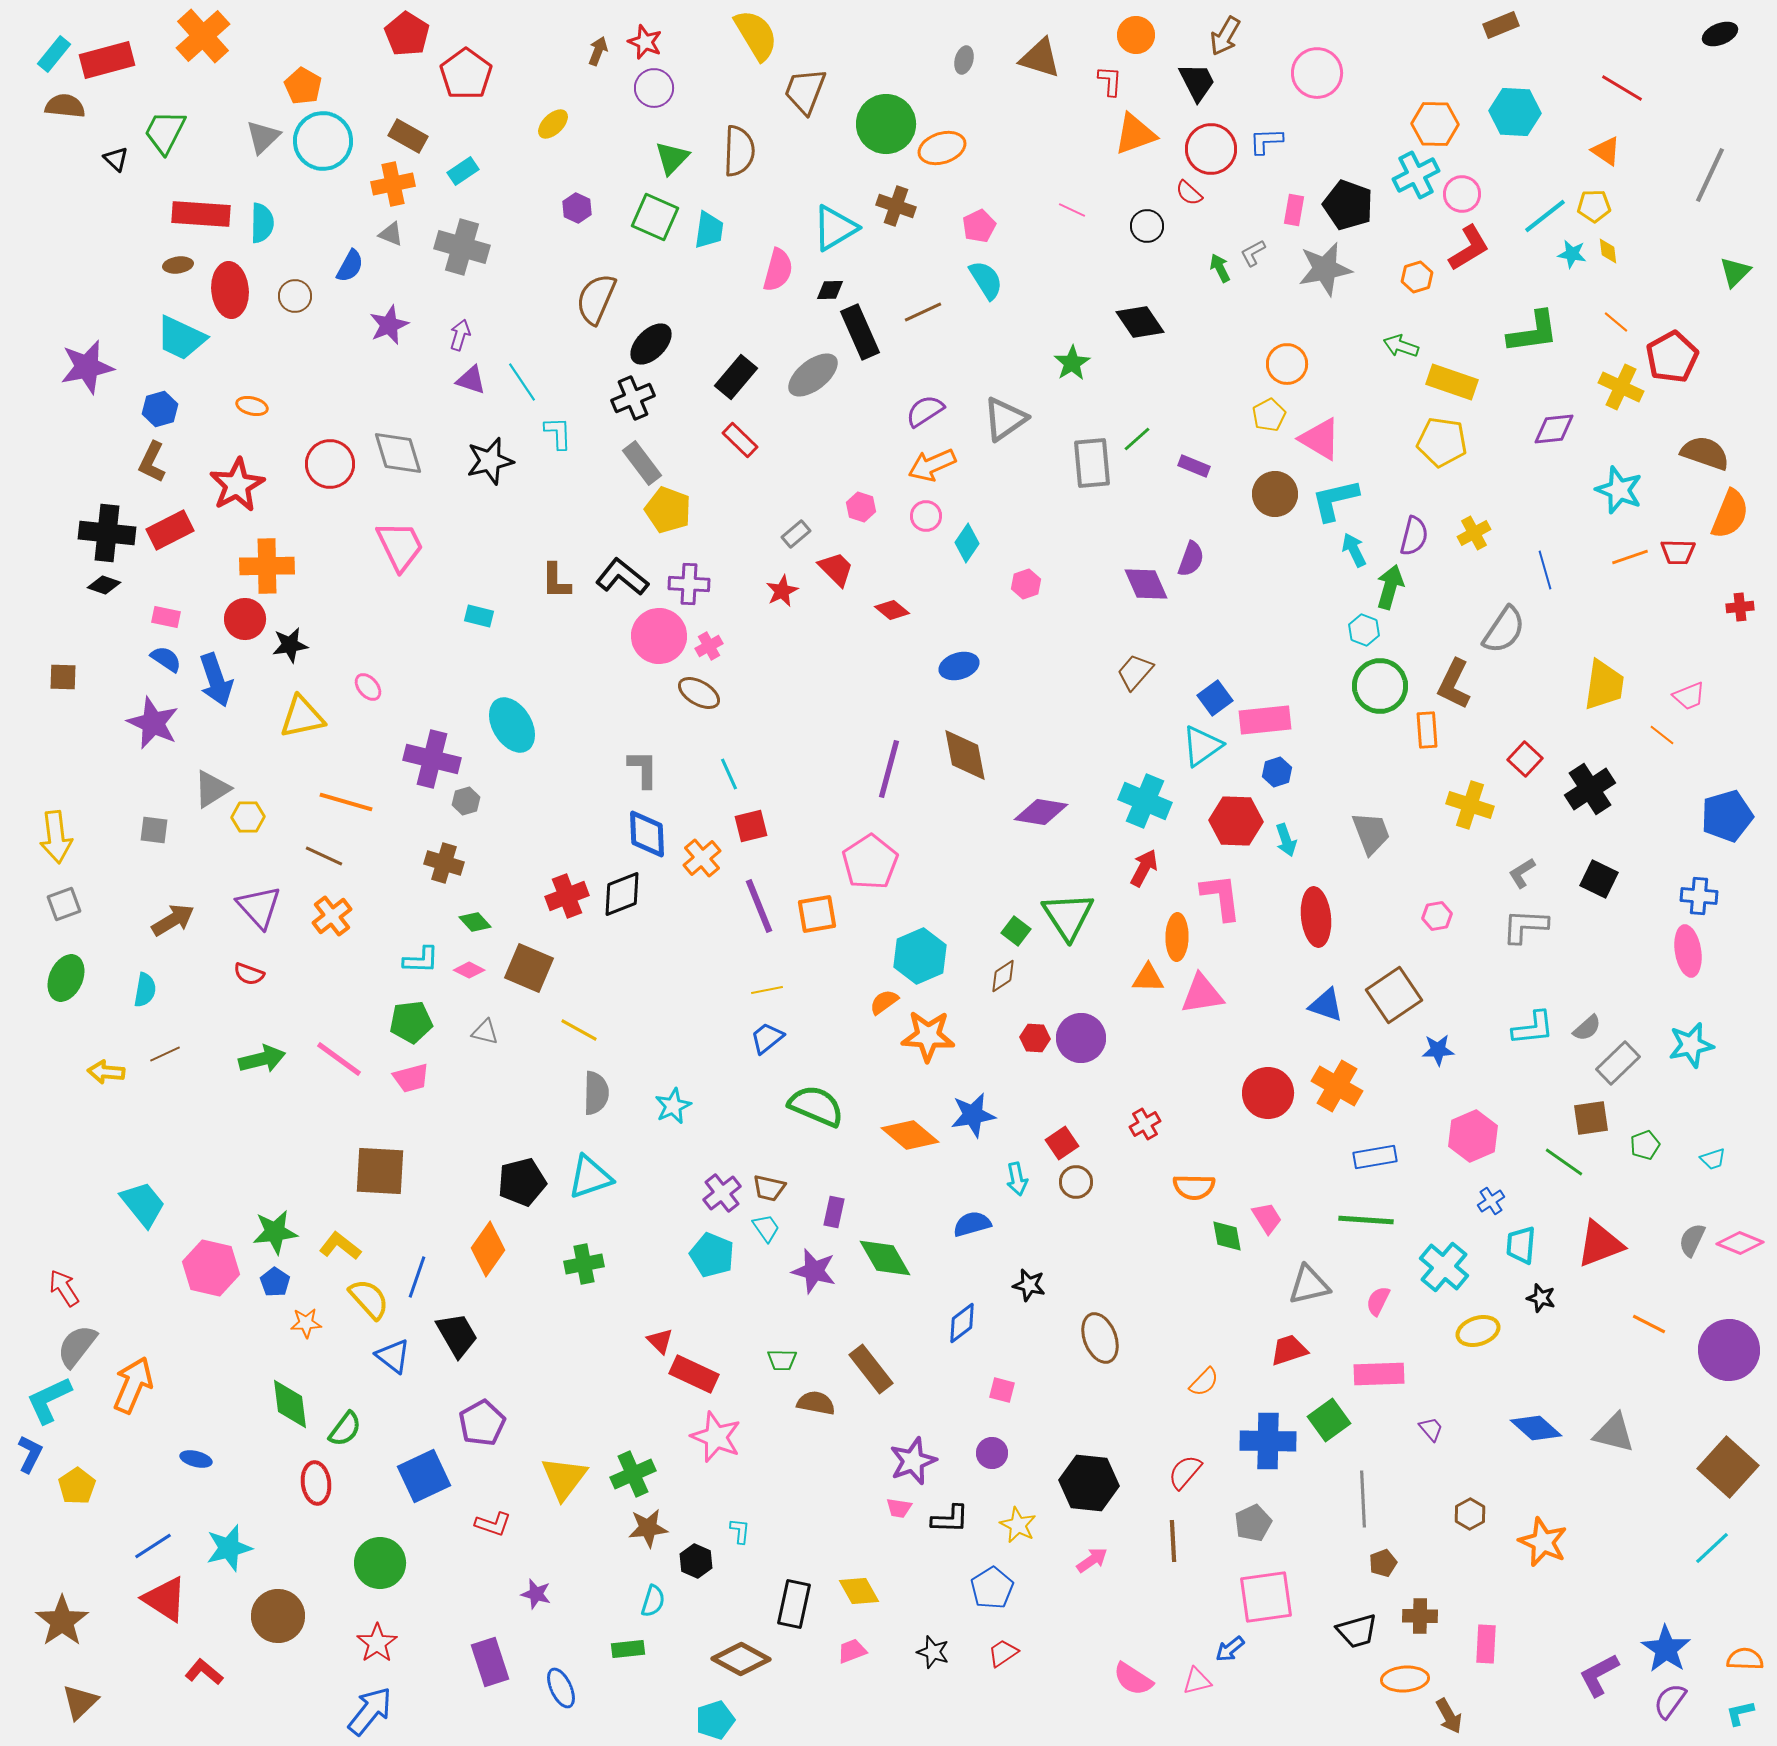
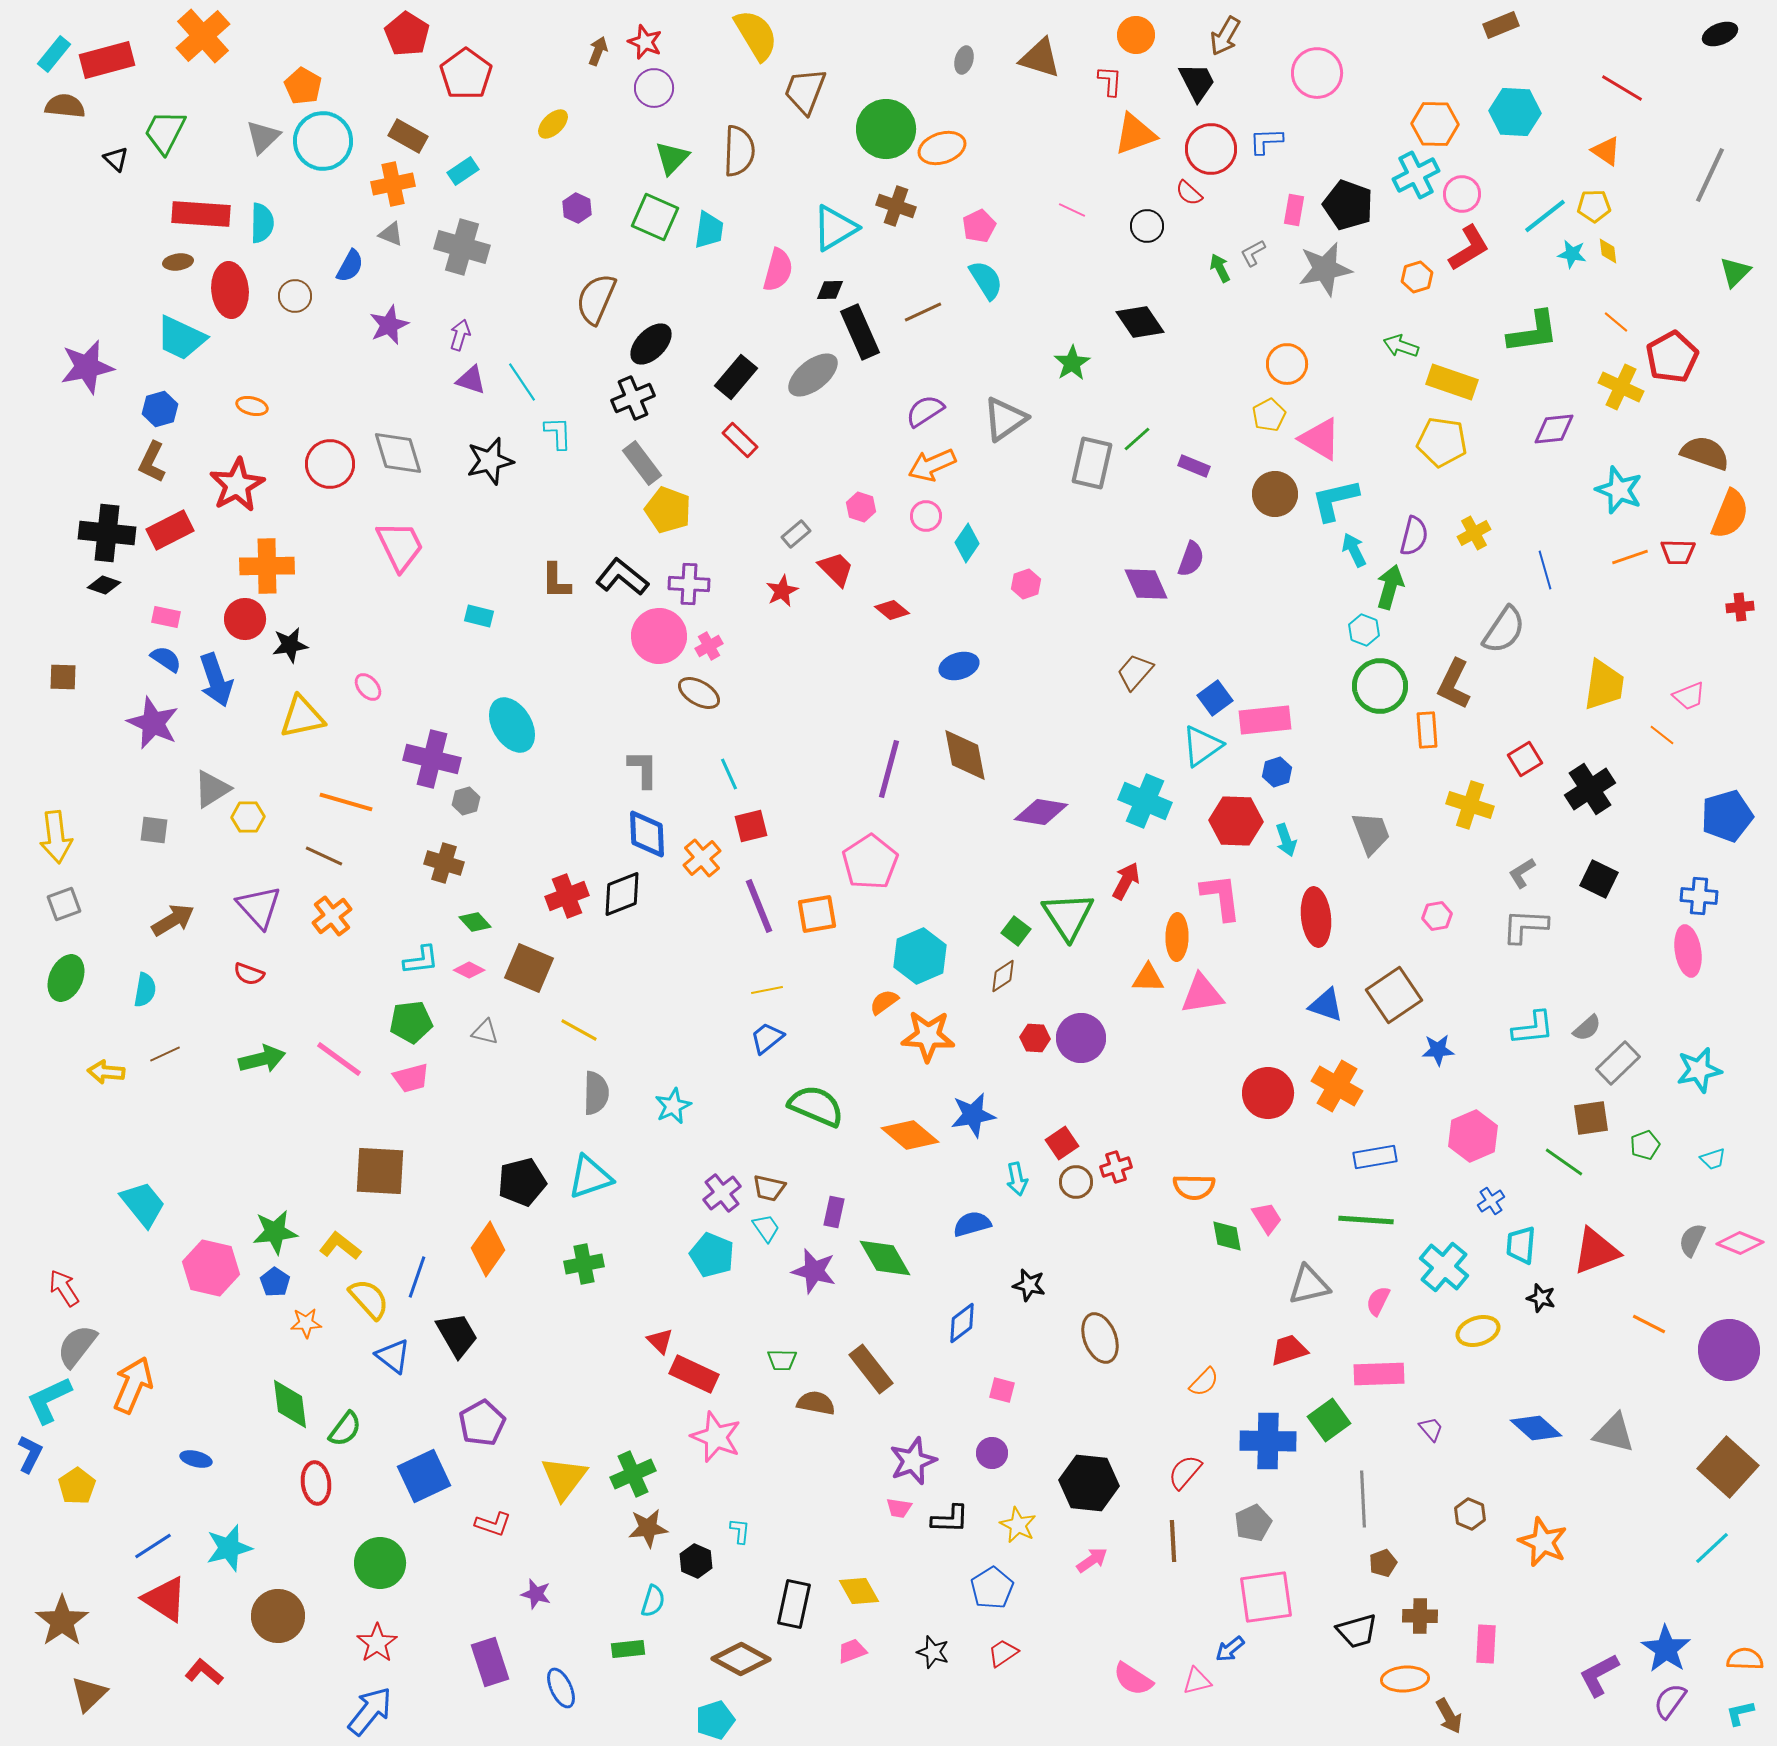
green circle at (886, 124): moved 5 px down
brown ellipse at (178, 265): moved 3 px up
gray rectangle at (1092, 463): rotated 18 degrees clockwise
red square at (1525, 759): rotated 16 degrees clockwise
red arrow at (1144, 868): moved 18 px left, 13 px down
cyan L-shape at (421, 960): rotated 9 degrees counterclockwise
cyan star at (1691, 1045): moved 8 px right, 25 px down
red cross at (1145, 1124): moved 29 px left, 43 px down; rotated 12 degrees clockwise
red triangle at (1600, 1244): moved 4 px left, 7 px down
brown hexagon at (1470, 1514): rotated 8 degrees counterclockwise
brown triangle at (80, 1702): moved 9 px right, 8 px up
